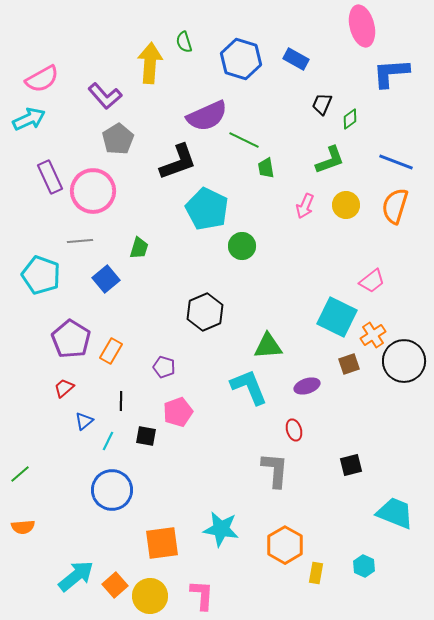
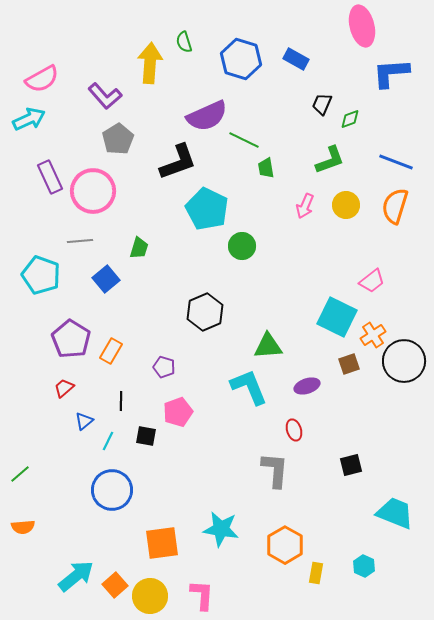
green diamond at (350, 119): rotated 15 degrees clockwise
